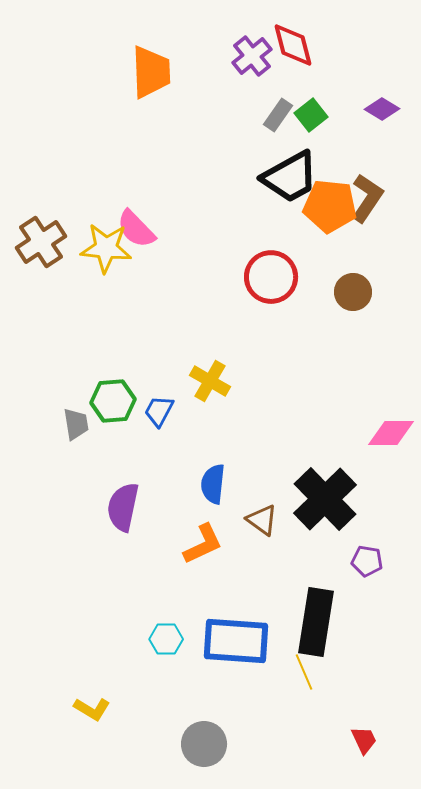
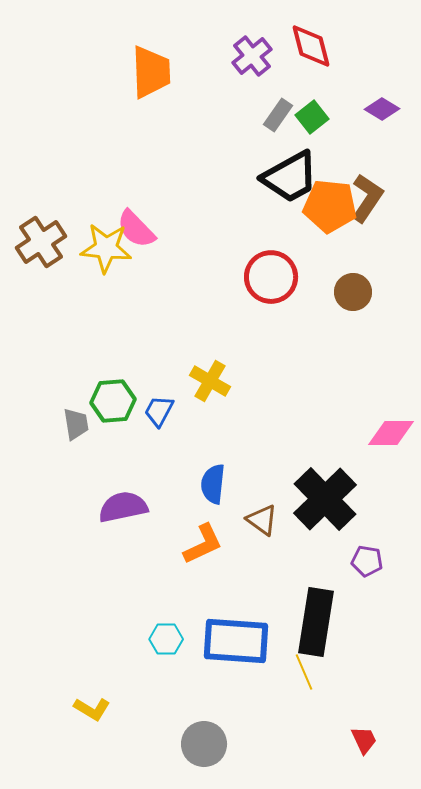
red diamond: moved 18 px right, 1 px down
green square: moved 1 px right, 2 px down
purple semicircle: rotated 66 degrees clockwise
